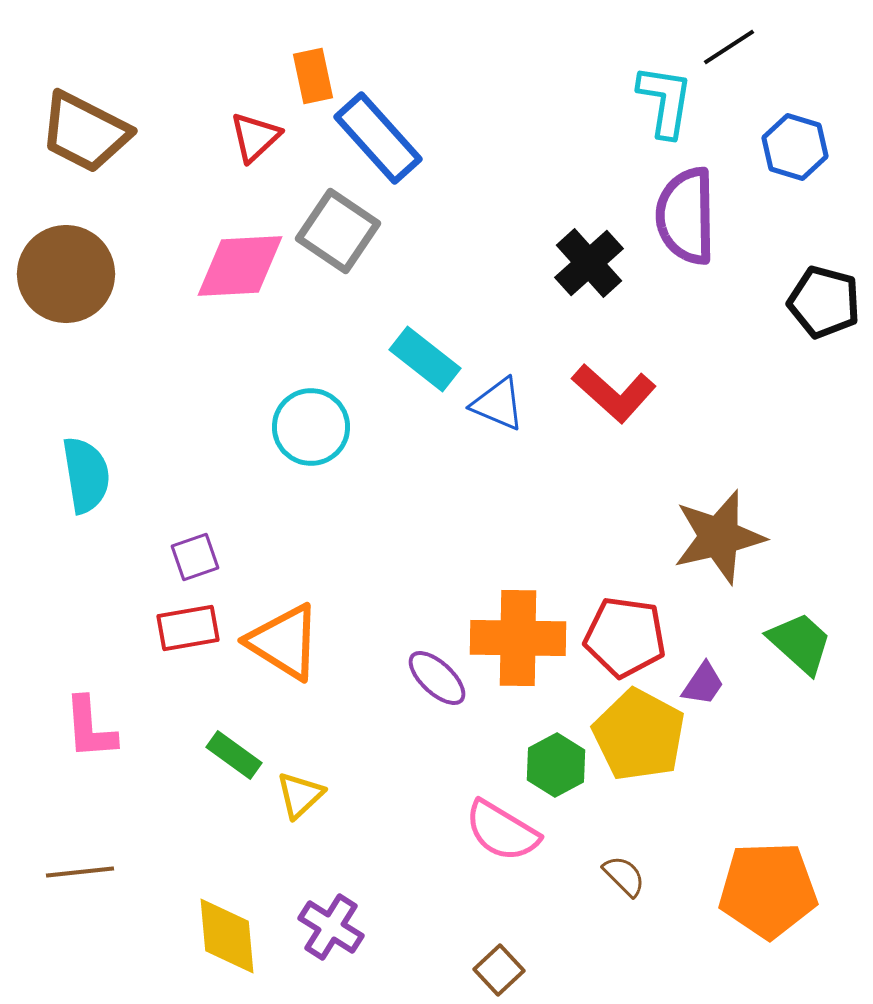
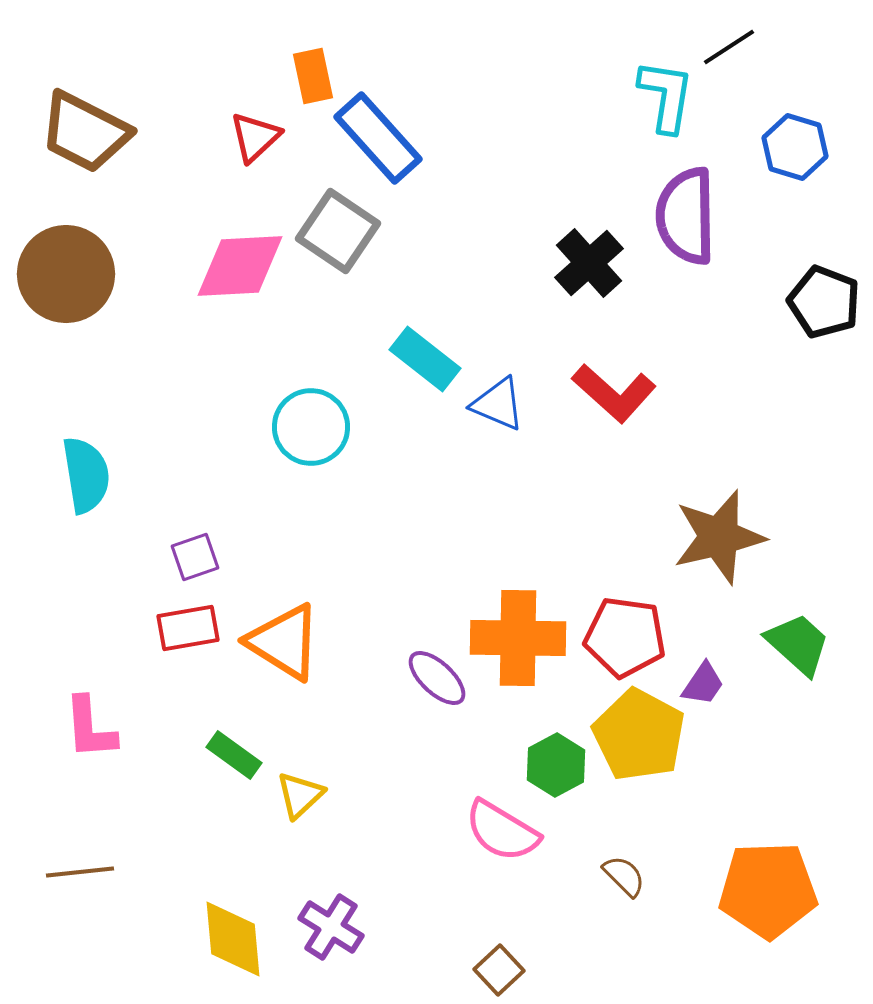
cyan L-shape: moved 1 px right, 5 px up
black pentagon: rotated 6 degrees clockwise
green trapezoid: moved 2 px left, 1 px down
yellow diamond: moved 6 px right, 3 px down
